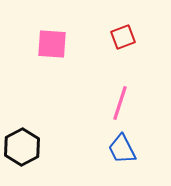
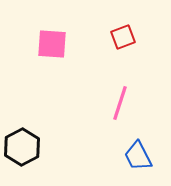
blue trapezoid: moved 16 px right, 7 px down
